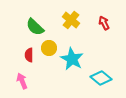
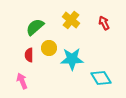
green semicircle: rotated 96 degrees clockwise
cyan star: rotated 30 degrees counterclockwise
cyan diamond: rotated 20 degrees clockwise
